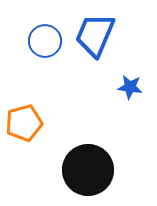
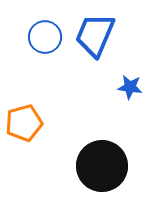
blue circle: moved 4 px up
black circle: moved 14 px right, 4 px up
